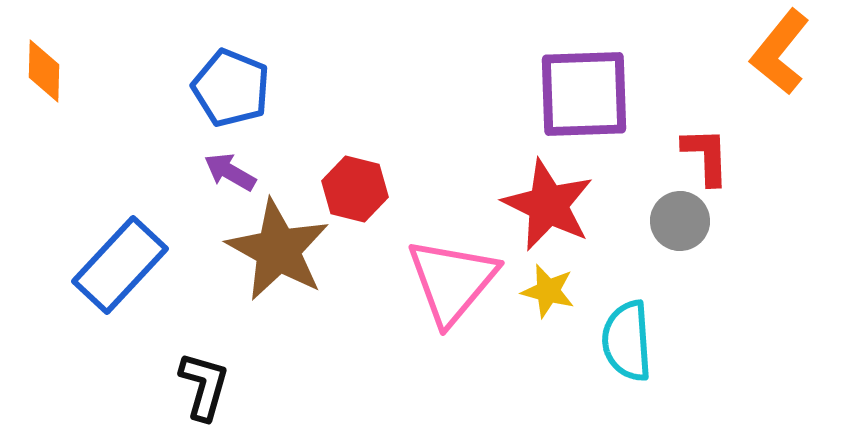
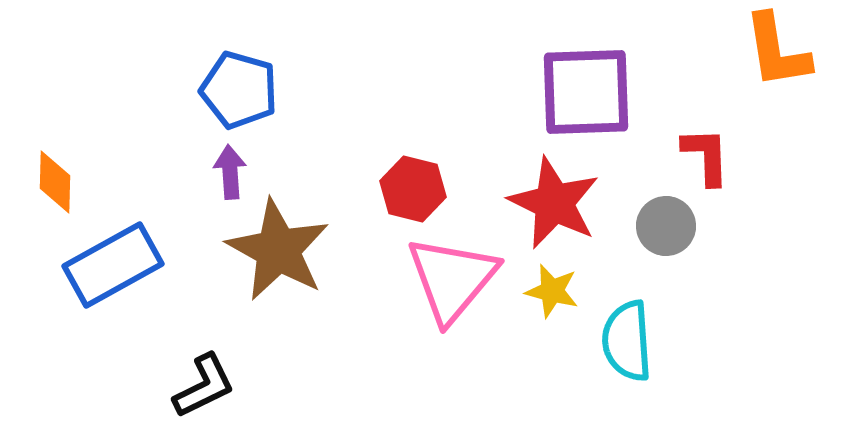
orange L-shape: moved 3 px left, 1 px up; rotated 48 degrees counterclockwise
orange diamond: moved 11 px right, 111 px down
blue pentagon: moved 8 px right, 2 px down; rotated 6 degrees counterclockwise
purple square: moved 2 px right, 2 px up
purple arrow: rotated 56 degrees clockwise
red hexagon: moved 58 px right
red star: moved 6 px right, 2 px up
gray circle: moved 14 px left, 5 px down
blue rectangle: moved 7 px left; rotated 18 degrees clockwise
pink triangle: moved 2 px up
yellow star: moved 4 px right
black L-shape: rotated 48 degrees clockwise
